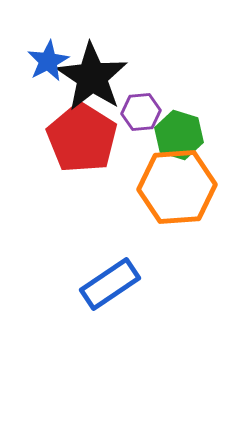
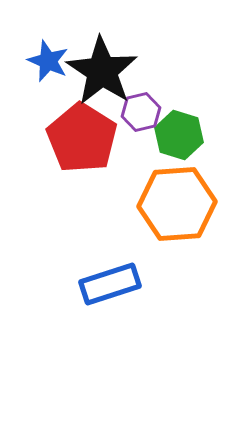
blue star: rotated 21 degrees counterclockwise
black star: moved 10 px right, 6 px up
purple hexagon: rotated 9 degrees counterclockwise
orange hexagon: moved 17 px down
blue rectangle: rotated 16 degrees clockwise
